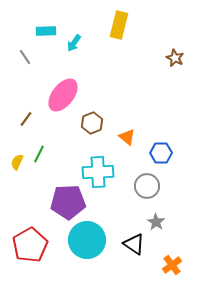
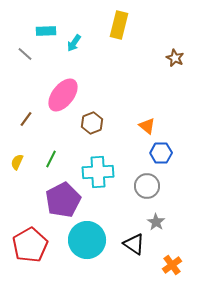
gray line: moved 3 px up; rotated 14 degrees counterclockwise
orange triangle: moved 20 px right, 11 px up
green line: moved 12 px right, 5 px down
purple pentagon: moved 5 px left, 2 px up; rotated 24 degrees counterclockwise
